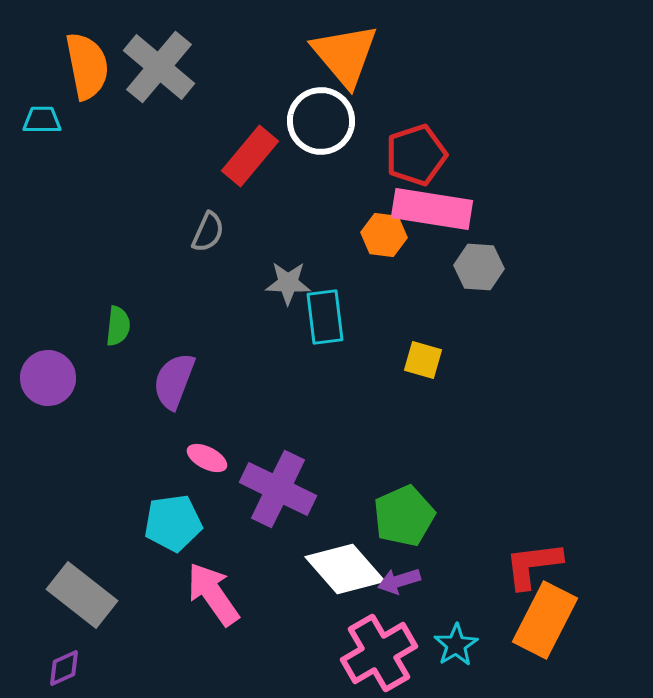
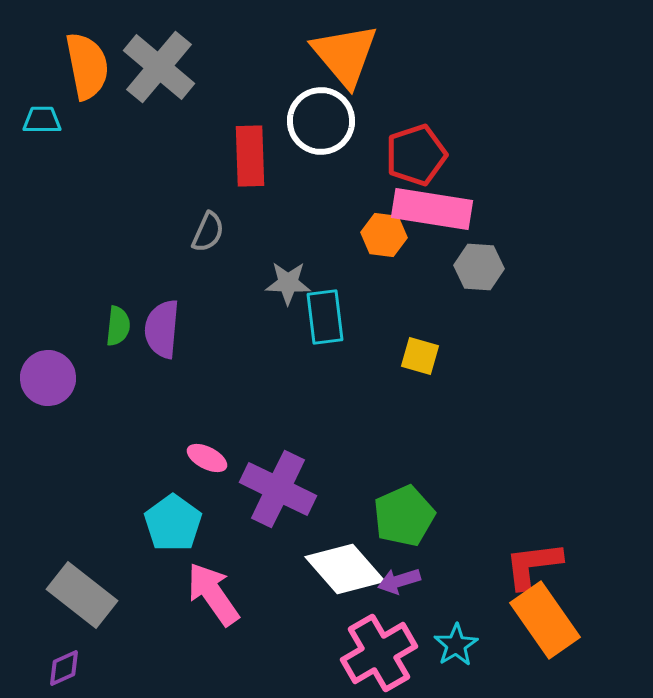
red rectangle: rotated 42 degrees counterclockwise
yellow square: moved 3 px left, 4 px up
purple semicircle: moved 12 px left, 52 px up; rotated 16 degrees counterclockwise
cyan pentagon: rotated 28 degrees counterclockwise
orange rectangle: rotated 62 degrees counterclockwise
